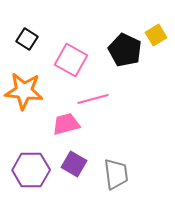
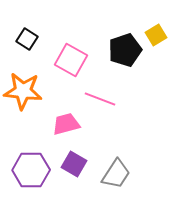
black pentagon: rotated 28 degrees clockwise
orange star: moved 1 px left
pink line: moved 7 px right; rotated 36 degrees clockwise
gray trapezoid: rotated 40 degrees clockwise
